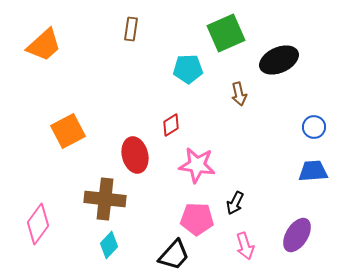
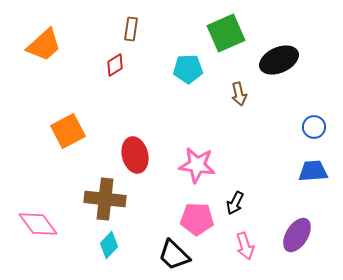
red diamond: moved 56 px left, 60 px up
pink diamond: rotated 72 degrees counterclockwise
black trapezoid: rotated 92 degrees clockwise
